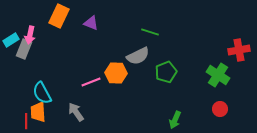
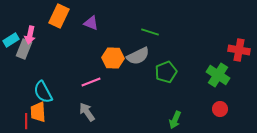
red cross: rotated 20 degrees clockwise
orange hexagon: moved 3 px left, 15 px up
cyan semicircle: moved 1 px right, 1 px up
gray arrow: moved 11 px right
